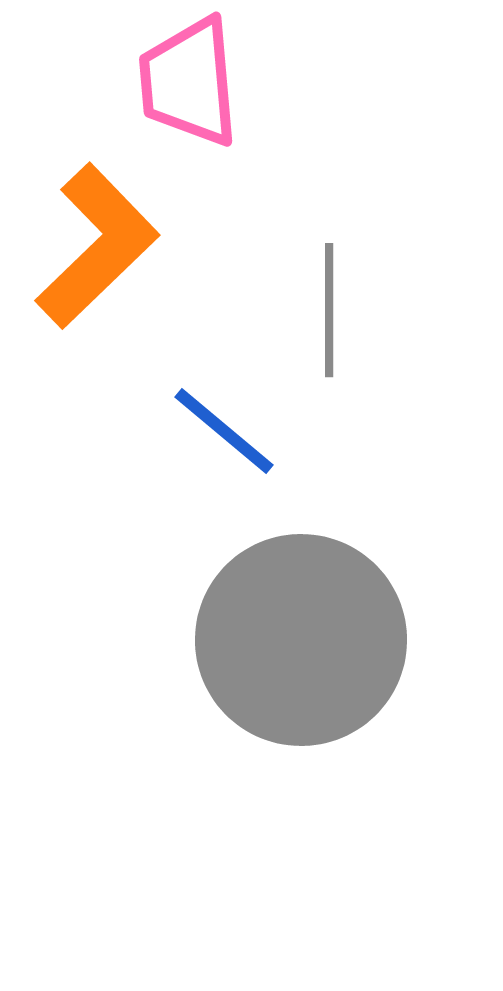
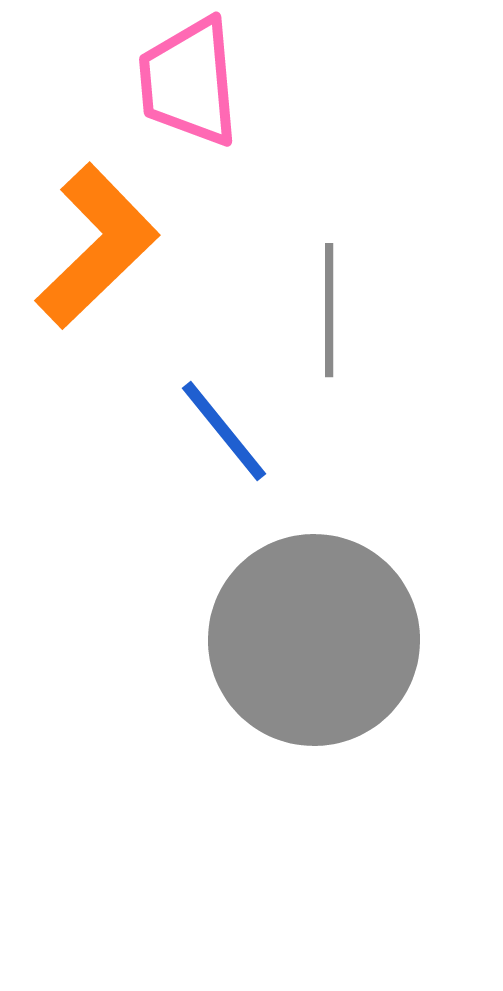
blue line: rotated 11 degrees clockwise
gray circle: moved 13 px right
